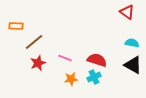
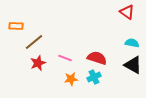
red semicircle: moved 2 px up
